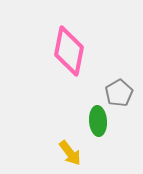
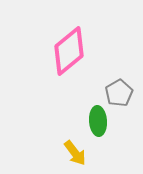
pink diamond: rotated 39 degrees clockwise
yellow arrow: moved 5 px right
